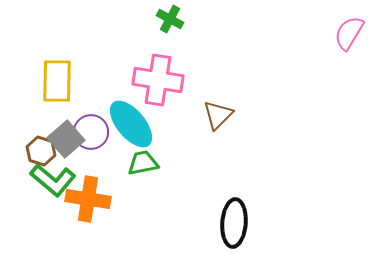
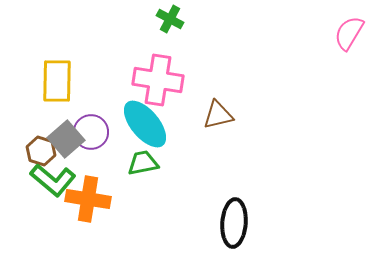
brown triangle: rotated 32 degrees clockwise
cyan ellipse: moved 14 px right
